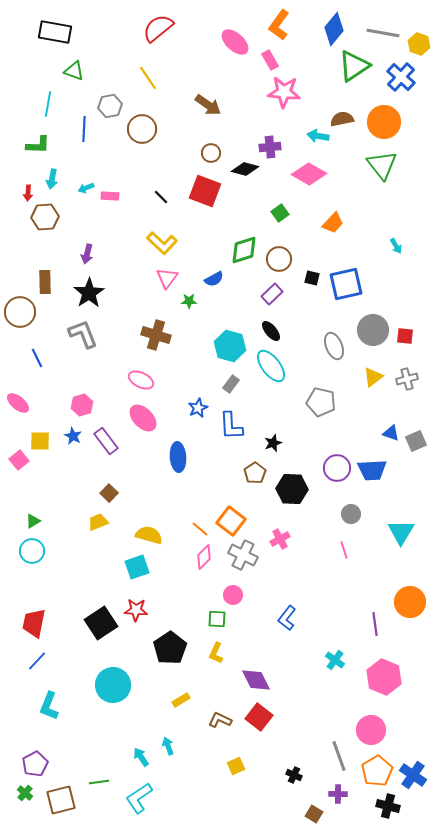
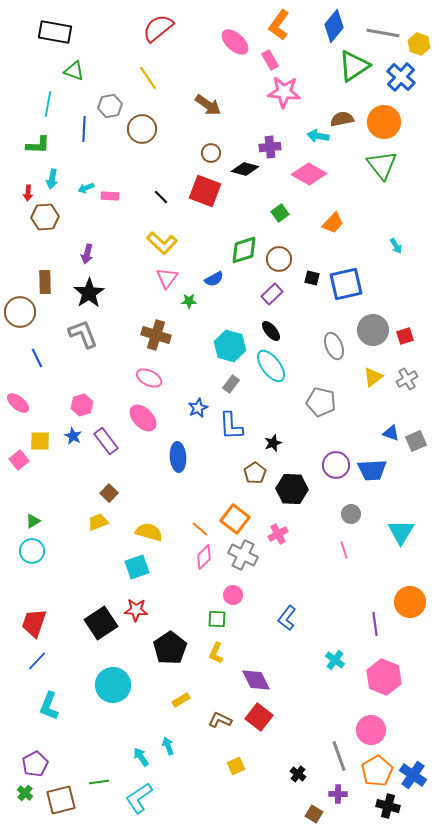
blue diamond at (334, 29): moved 3 px up
red square at (405, 336): rotated 24 degrees counterclockwise
gray cross at (407, 379): rotated 15 degrees counterclockwise
pink ellipse at (141, 380): moved 8 px right, 2 px up
purple circle at (337, 468): moved 1 px left, 3 px up
orange square at (231, 521): moved 4 px right, 2 px up
yellow semicircle at (149, 535): moved 3 px up
pink cross at (280, 539): moved 2 px left, 5 px up
red trapezoid at (34, 623): rotated 8 degrees clockwise
black cross at (294, 775): moved 4 px right, 1 px up; rotated 14 degrees clockwise
